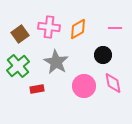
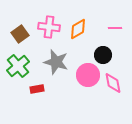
gray star: rotated 15 degrees counterclockwise
pink circle: moved 4 px right, 11 px up
